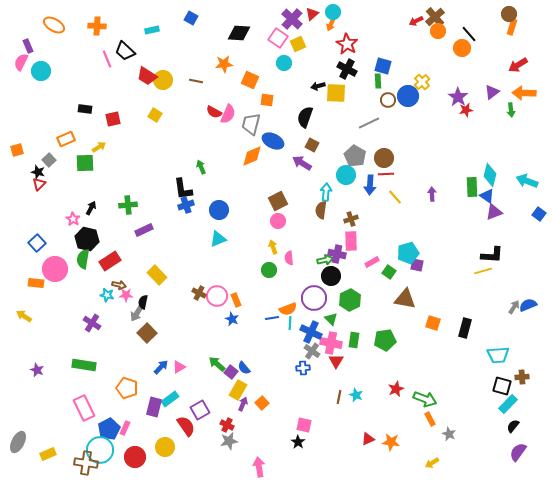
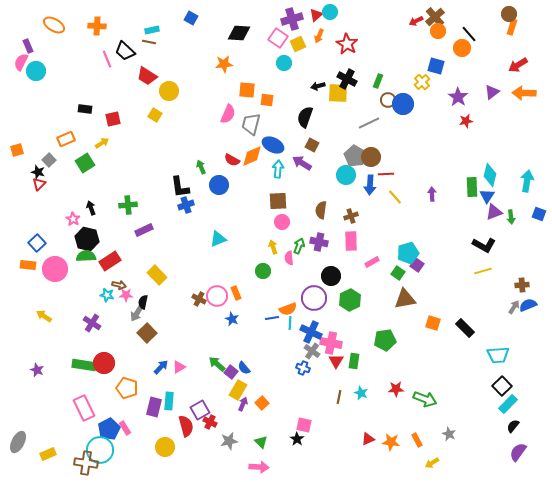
cyan circle at (333, 12): moved 3 px left
red triangle at (312, 14): moved 4 px right, 1 px down
purple cross at (292, 19): rotated 30 degrees clockwise
orange arrow at (331, 24): moved 12 px left, 12 px down
blue square at (383, 66): moved 53 px right
black cross at (347, 69): moved 10 px down
cyan circle at (41, 71): moved 5 px left
yellow circle at (163, 80): moved 6 px right, 11 px down
orange square at (250, 80): moved 3 px left, 10 px down; rotated 18 degrees counterclockwise
brown line at (196, 81): moved 47 px left, 39 px up
green rectangle at (378, 81): rotated 24 degrees clockwise
yellow square at (336, 93): moved 2 px right
blue circle at (408, 96): moved 5 px left, 8 px down
red star at (466, 110): moved 11 px down
green arrow at (511, 110): moved 107 px down
red semicircle at (214, 112): moved 18 px right, 48 px down
blue ellipse at (273, 141): moved 4 px down
yellow arrow at (99, 147): moved 3 px right, 4 px up
brown circle at (384, 158): moved 13 px left, 1 px up
green square at (85, 163): rotated 30 degrees counterclockwise
cyan arrow at (527, 181): rotated 80 degrees clockwise
black L-shape at (183, 189): moved 3 px left, 2 px up
cyan arrow at (326, 192): moved 48 px left, 23 px up
blue triangle at (487, 196): rotated 28 degrees clockwise
brown square at (278, 201): rotated 24 degrees clockwise
black arrow at (91, 208): rotated 48 degrees counterclockwise
blue circle at (219, 210): moved 25 px up
blue square at (539, 214): rotated 16 degrees counterclockwise
brown cross at (351, 219): moved 3 px up
pink circle at (278, 221): moved 4 px right, 1 px down
purple cross at (337, 254): moved 18 px left, 12 px up
black L-shape at (492, 255): moved 8 px left, 10 px up; rotated 25 degrees clockwise
green semicircle at (83, 259): moved 3 px right, 3 px up; rotated 78 degrees clockwise
green arrow at (325, 260): moved 26 px left, 14 px up; rotated 56 degrees counterclockwise
purple square at (417, 265): rotated 24 degrees clockwise
green circle at (269, 270): moved 6 px left, 1 px down
green square at (389, 272): moved 9 px right, 1 px down
orange rectangle at (36, 283): moved 8 px left, 18 px up
brown cross at (199, 293): moved 6 px down
brown triangle at (405, 299): rotated 20 degrees counterclockwise
orange rectangle at (236, 300): moved 7 px up
yellow arrow at (24, 316): moved 20 px right
green triangle at (331, 319): moved 70 px left, 123 px down
black rectangle at (465, 328): rotated 60 degrees counterclockwise
green rectangle at (354, 340): moved 21 px down
blue cross at (303, 368): rotated 24 degrees clockwise
brown cross at (522, 377): moved 92 px up
black square at (502, 386): rotated 30 degrees clockwise
red star at (396, 389): rotated 21 degrees clockwise
cyan star at (356, 395): moved 5 px right, 2 px up
cyan rectangle at (170, 399): moved 1 px left, 2 px down; rotated 48 degrees counterclockwise
orange rectangle at (430, 419): moved 13 px left, 21 px down
red cross at (227, 425): moved 17 px left, 3 px up
red semicircle at (186, 426): rotated 20 degrees clockwise
pink rectangle at (125, 428): rotated 56 degrees counterclockwise
black star at (298, 442): moved 1 px left, 3 px up
red circle at (135, 457): moved 31 px left, 94 px up
pink arrow at (259, 467): rotated 102 degrees clockwise
